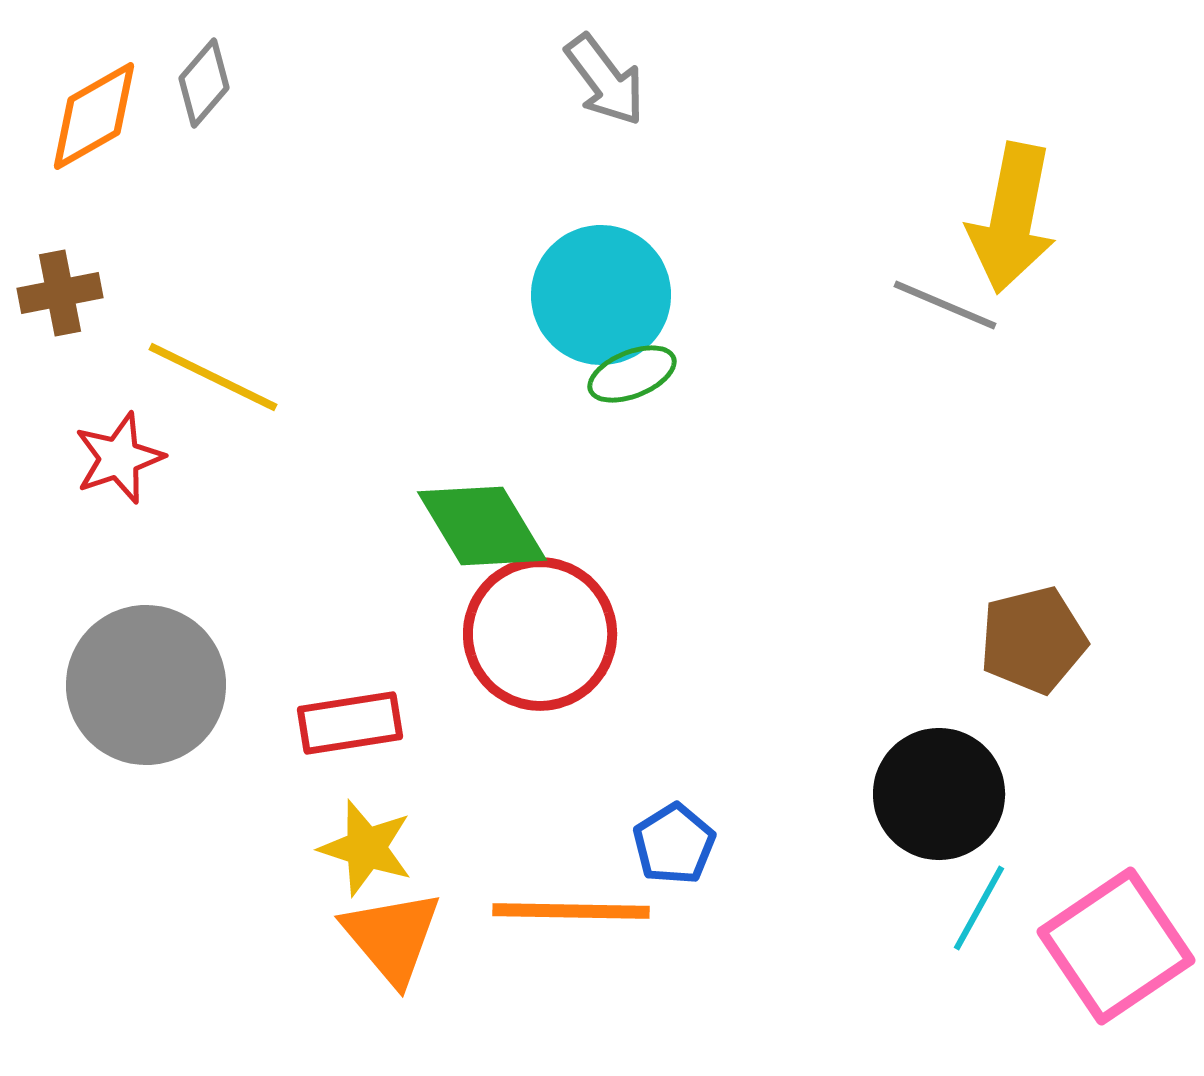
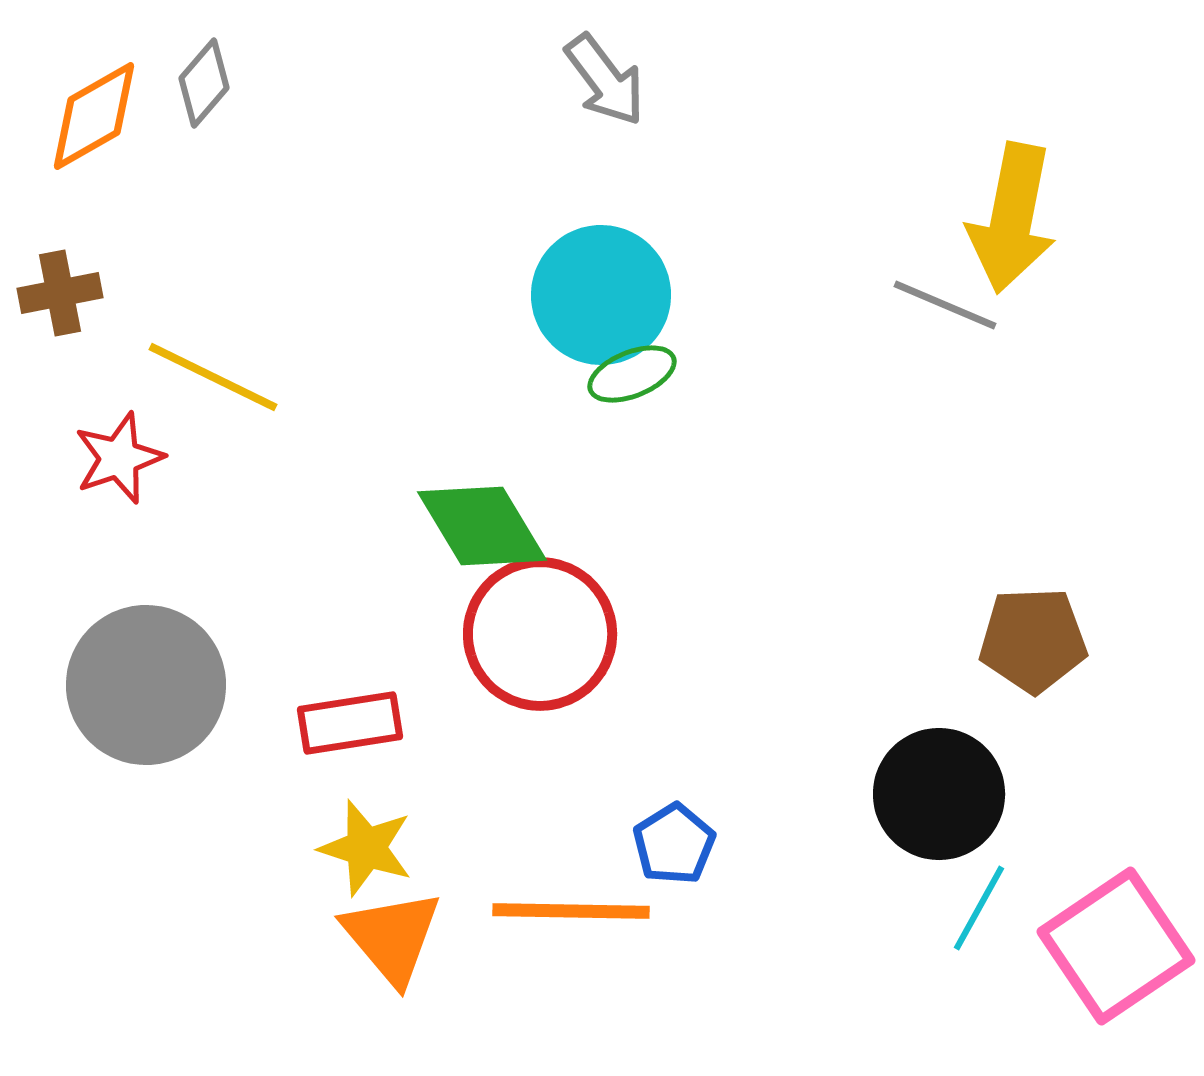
brown pentagon: rotated 12 degrees clockwise
